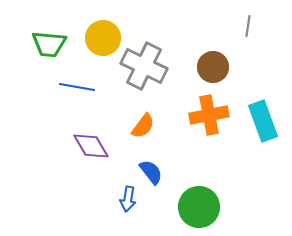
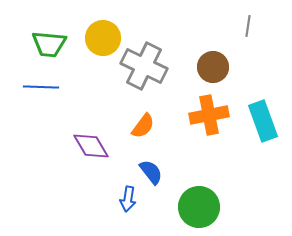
blue line: moved 36 px left; rotated 8 degrees counterclockwise
